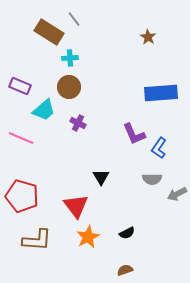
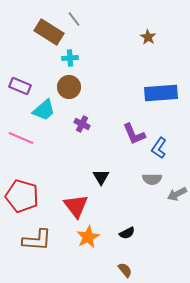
purple cross: moved 4 px right, 1 px down
brown semicircle: rotated 70 degrees clockwise
